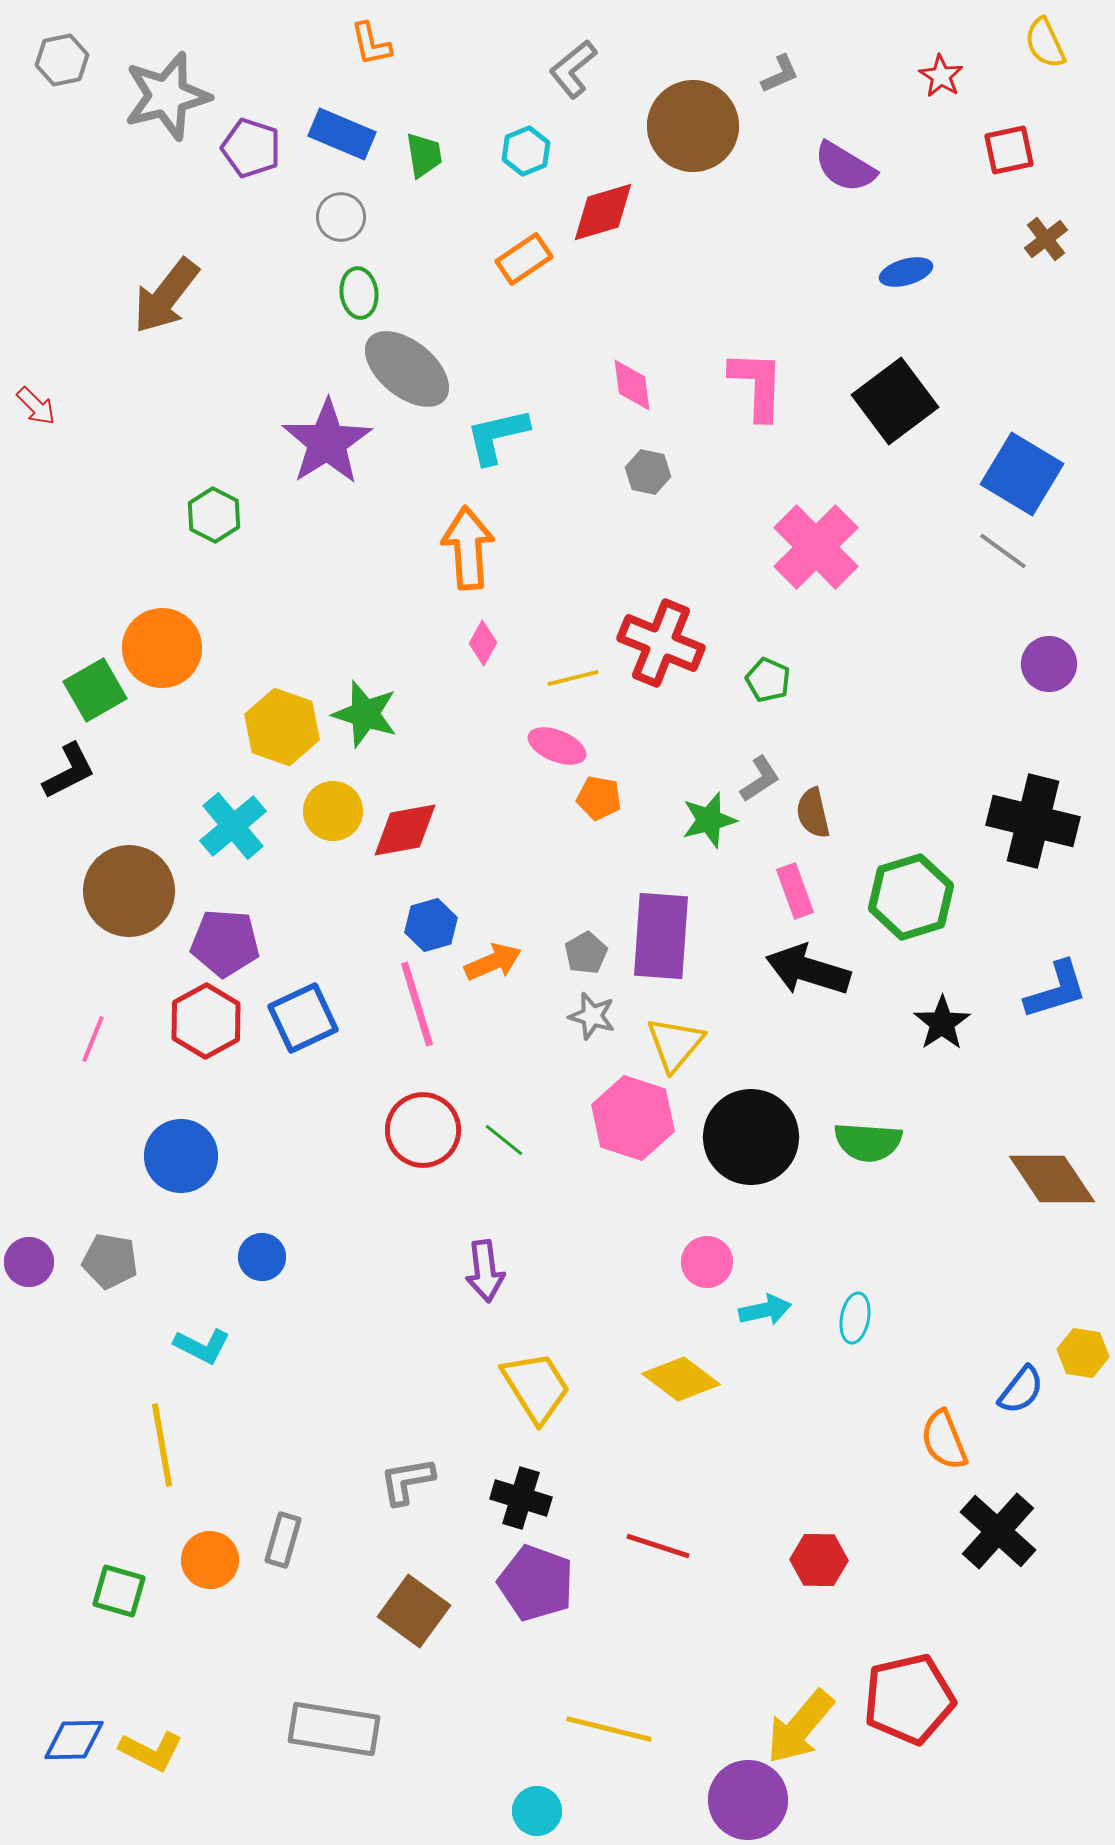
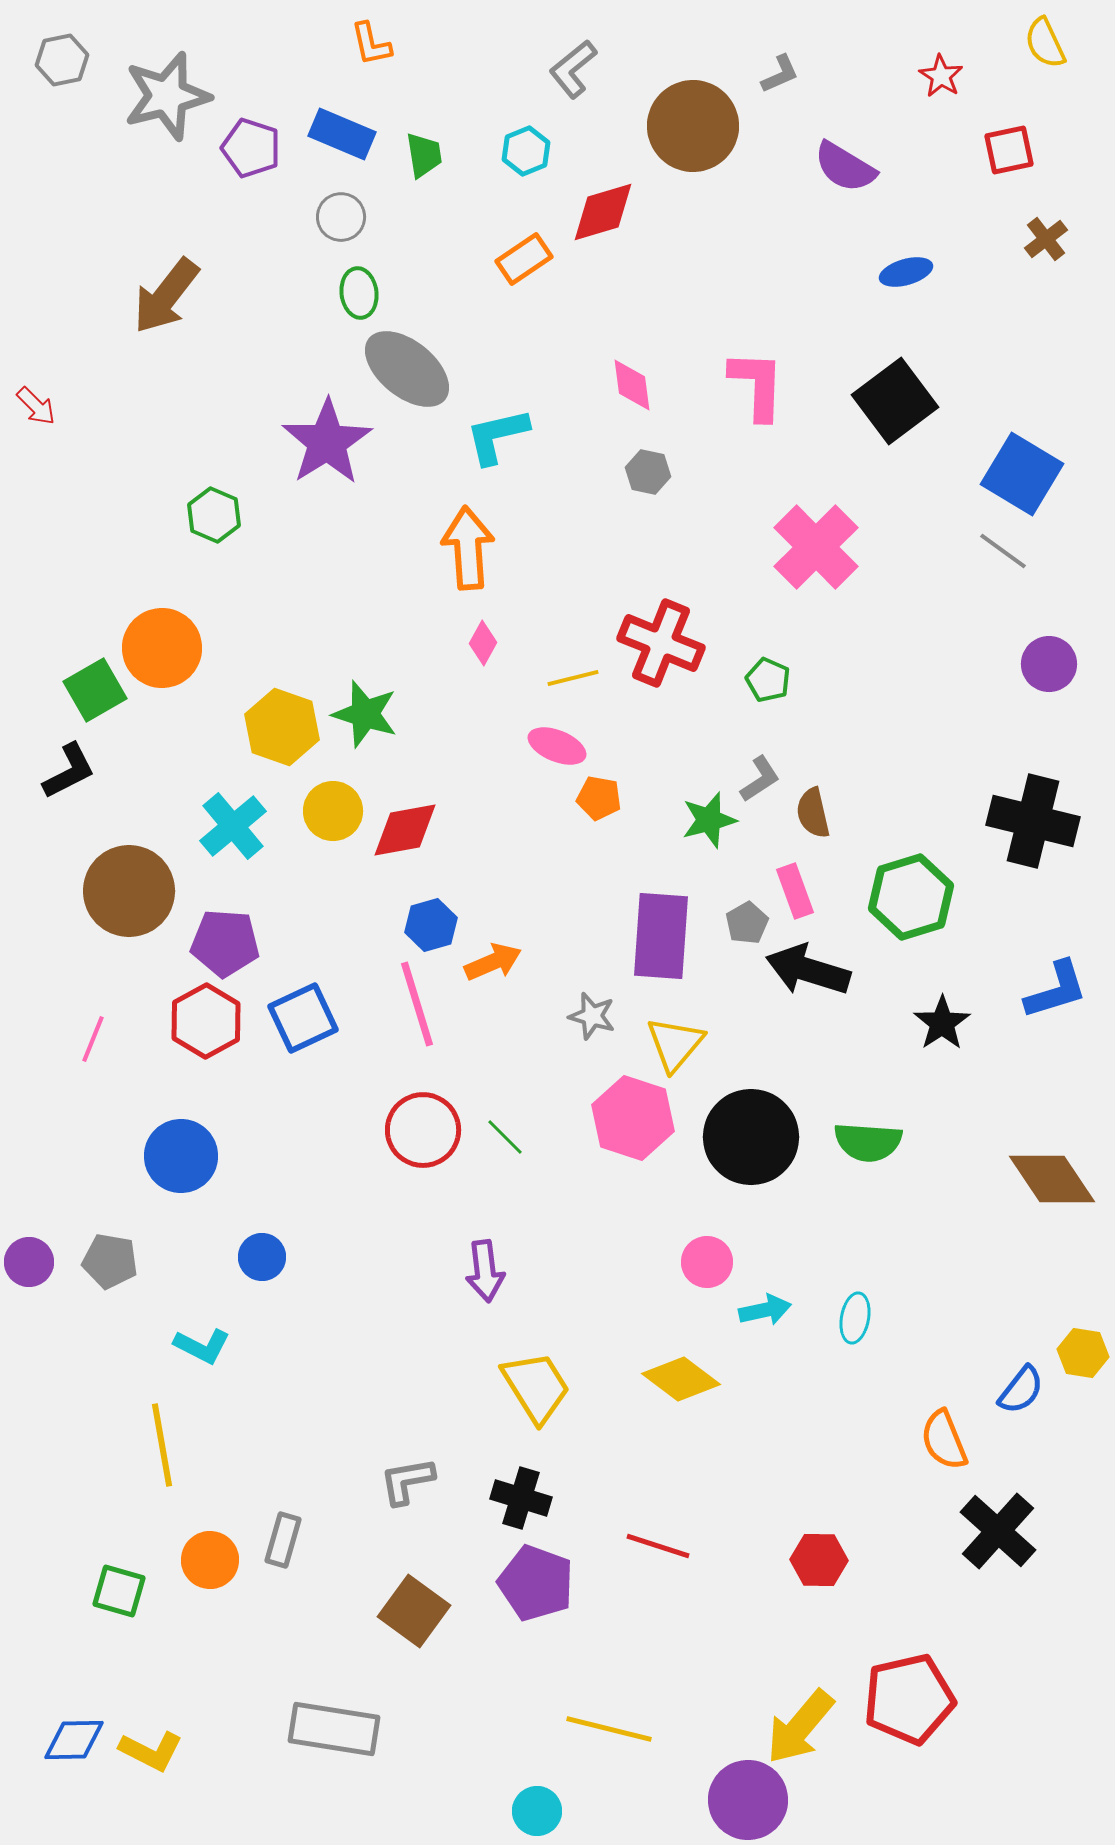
green hexagon at (214, 515): rotated 4 degrees counterclockwise
gray pentagon at (586, 953): moved 161 px right, 30 px up
green line at (504, 1140): moved 1 px right, 3 px up; rotated 6 degrees clockwise
